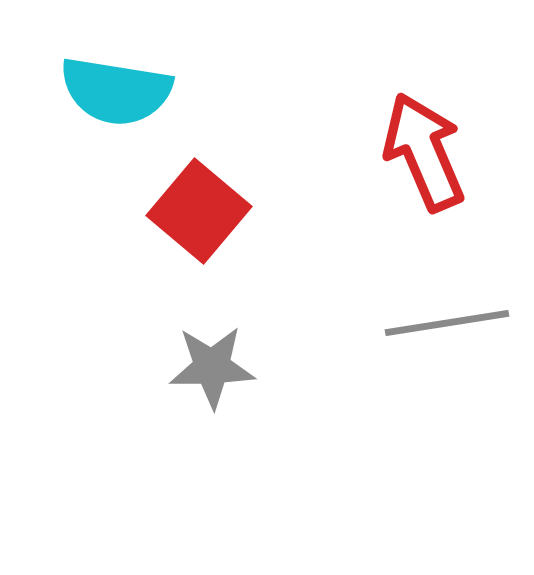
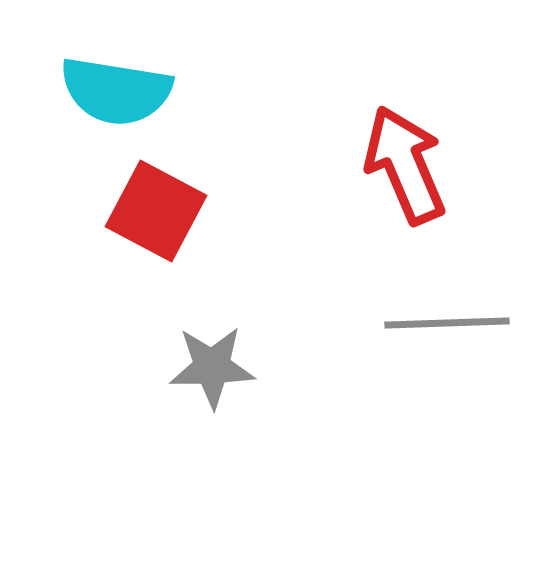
red arrow: moved 19 px left, 13 px down
red square: moved 43 px left; rotated 12 degrees counterclockwise
gray line: rotated 7 degrees clockwise
